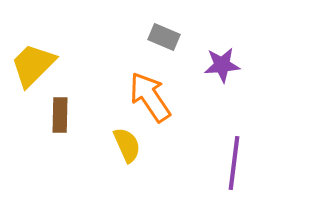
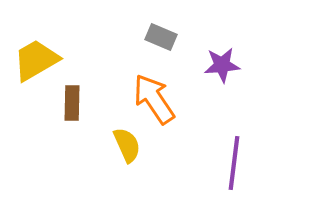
gray rectangle: moved 3 px left
yellow trapezoid: moved 3 px right, 5 px up; rotated 15 degrees clockwise
orange arrow: moved 4 px right, 2 px down
brown rectangle: moved 12 px right, 12 px up
